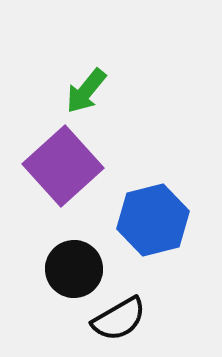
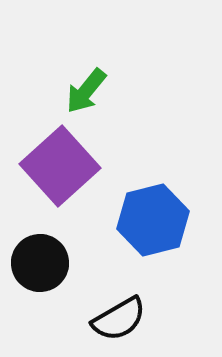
purple square: moved 3 px left
black circle: moved 34 px left, 6 px up
